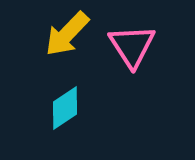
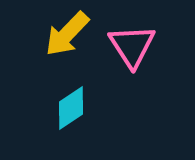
cyan diamond: moved 6 px right
